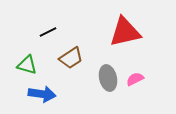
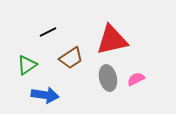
red triangle: moved 13 px left, 8 px down
green triangle: rotated 50 degrees counterclockwise
pink semicircle: moved 1 px right
blue arrow: moved 3 px right, 1 px down
